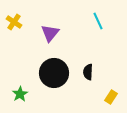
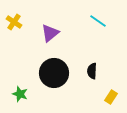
cyan line: rotated 30 degrees counterclockwise
purple triangle: rotated 12 degrees clockwise
black semicircle: moved 4 px right, 1 px up
green star: rotated 21 degrees counterclockwise
